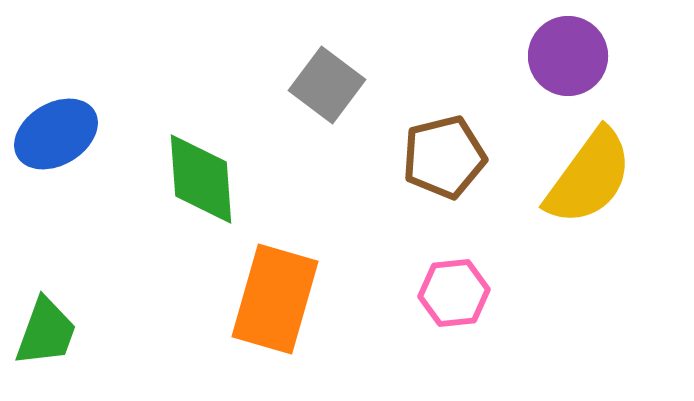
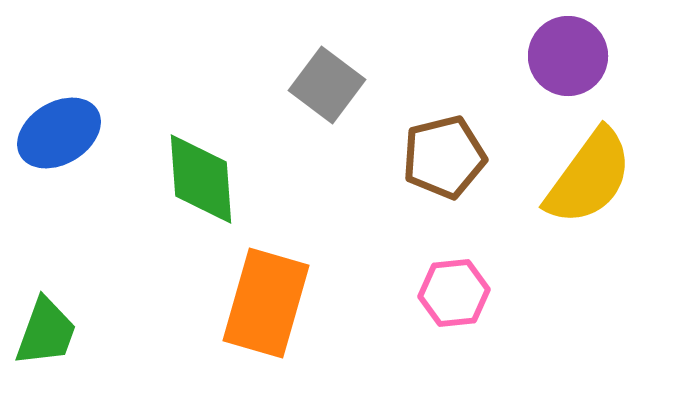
blue ellipse: moved 3 px right, 1 px up
orange rectangle: moved 9 px left, 4 px down
